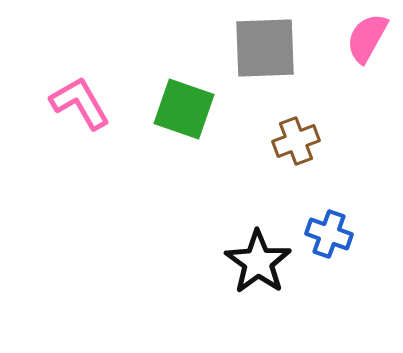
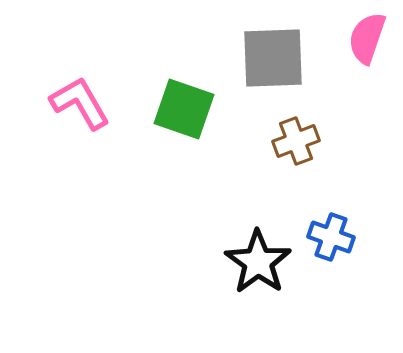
pink semicircle: rotated 10 degrees counterclockwise
gray square: moved 8 px right, 10 px down
blue cross: moved 2 px right, 3 px down
